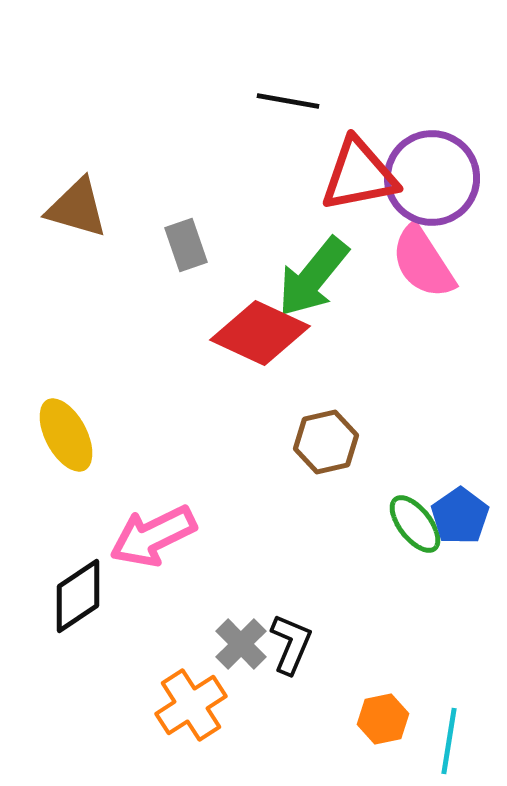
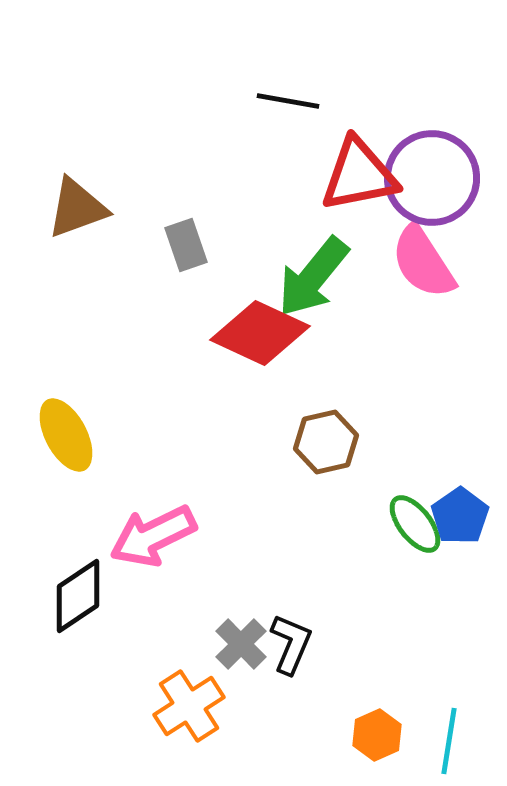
brown triangle: rotated 36 degrees counterclockwise
orange cross: moved 2 px left, 1 px down
orange hexagon: moved 6 px left, 16 px down; rotated 12 degrees counterclockwise
